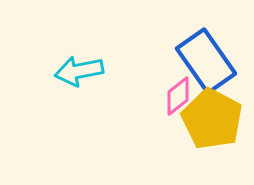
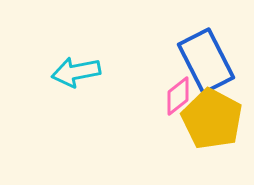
blue rectangle: rotated 8 degrees clockwise
cyan arrow: moved 3 px left, 1 px down
